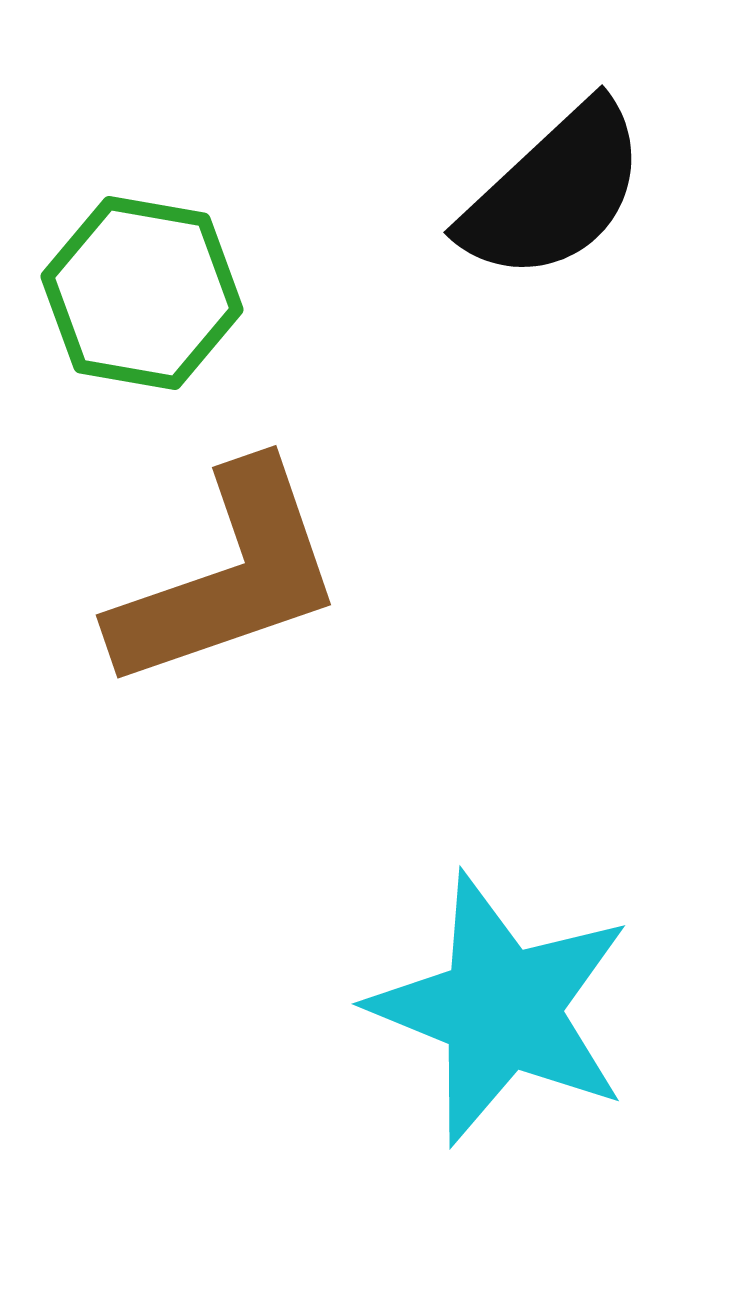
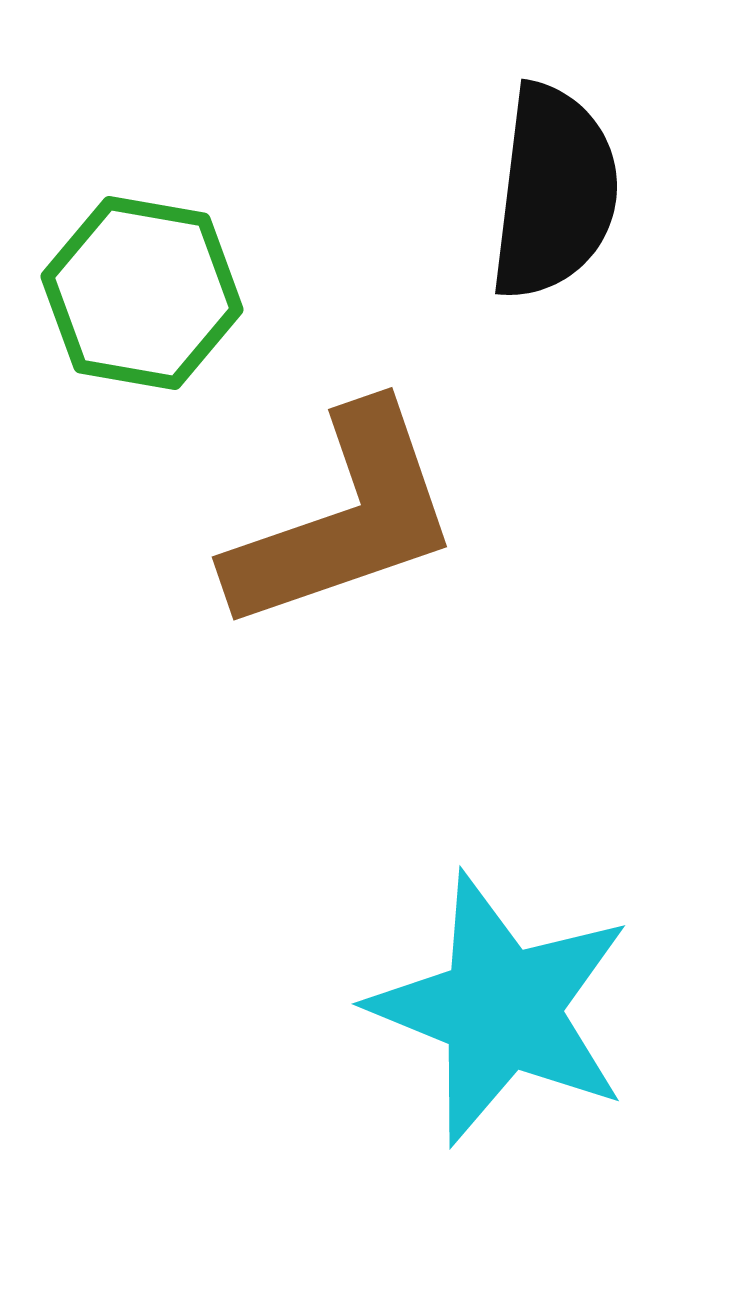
black semicircle: rotated 40 degrees counterclockwise
brown L-shape: moved 116 px right, 58 px up
